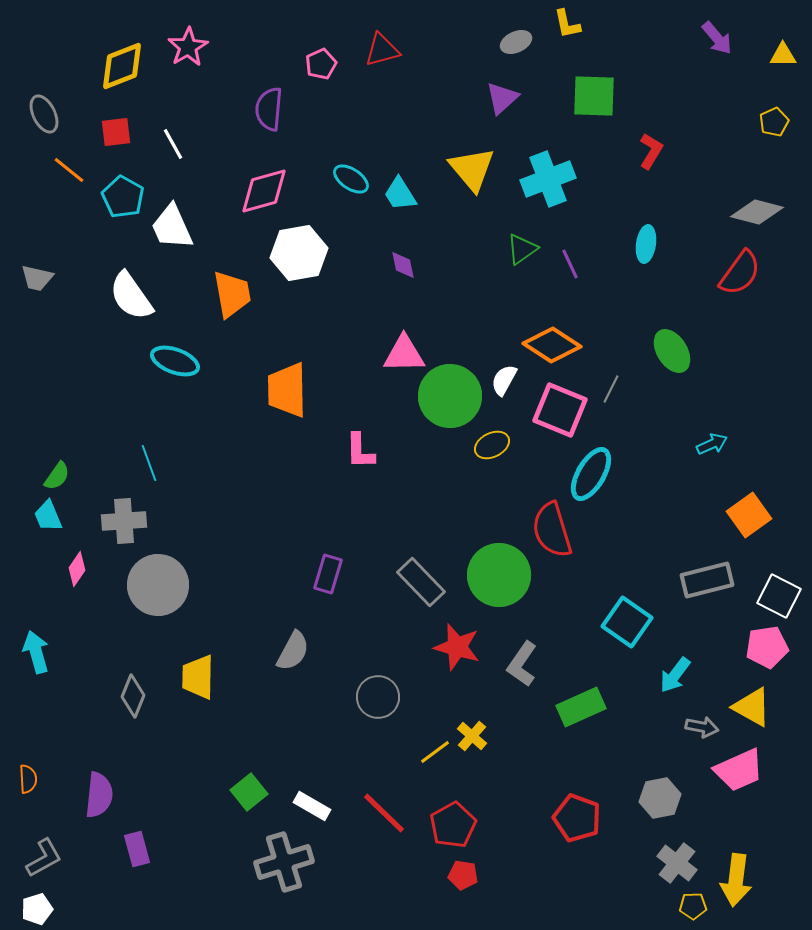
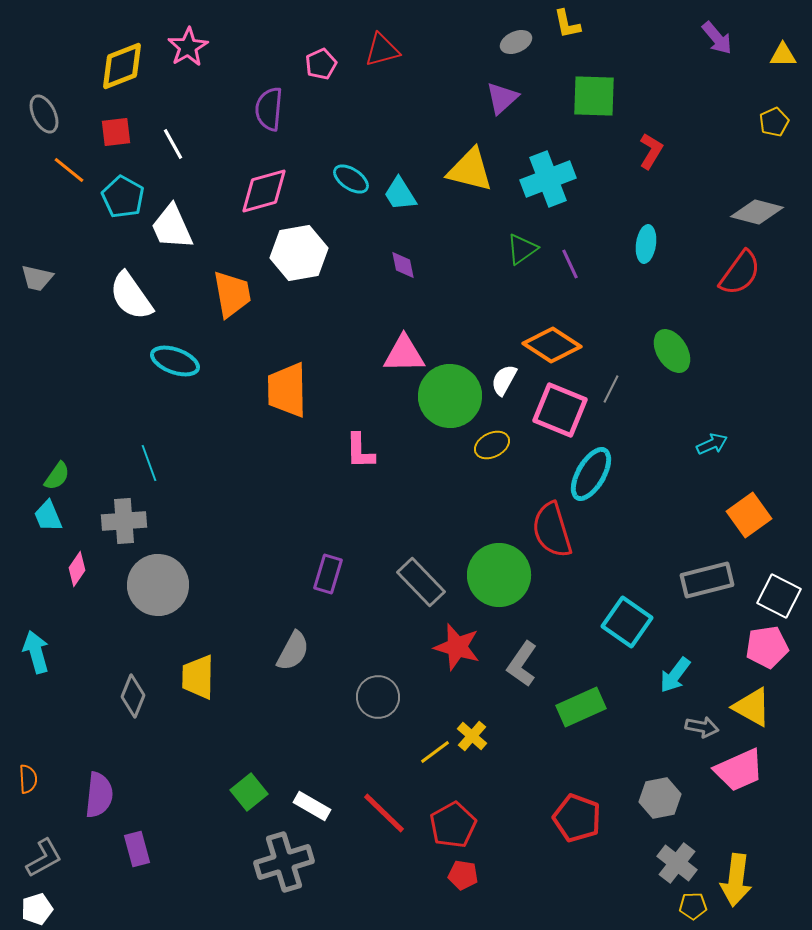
yellow triangle at (472, 169): moved 2 px left, 1 px down; rotated 36 degrees counterclockwise
